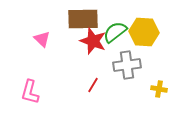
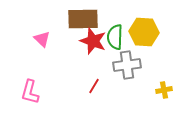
green semicircle: moved 5 px down; rotated 50 degrees counterclockwise
red line: moved 1 px right, 1 px down
yellow cross: moved 5 px right, 1 px down; rotated 21 degrees counterclockwise
